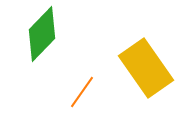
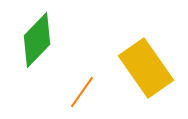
green diamond: moved 5 px left, 6 px down
